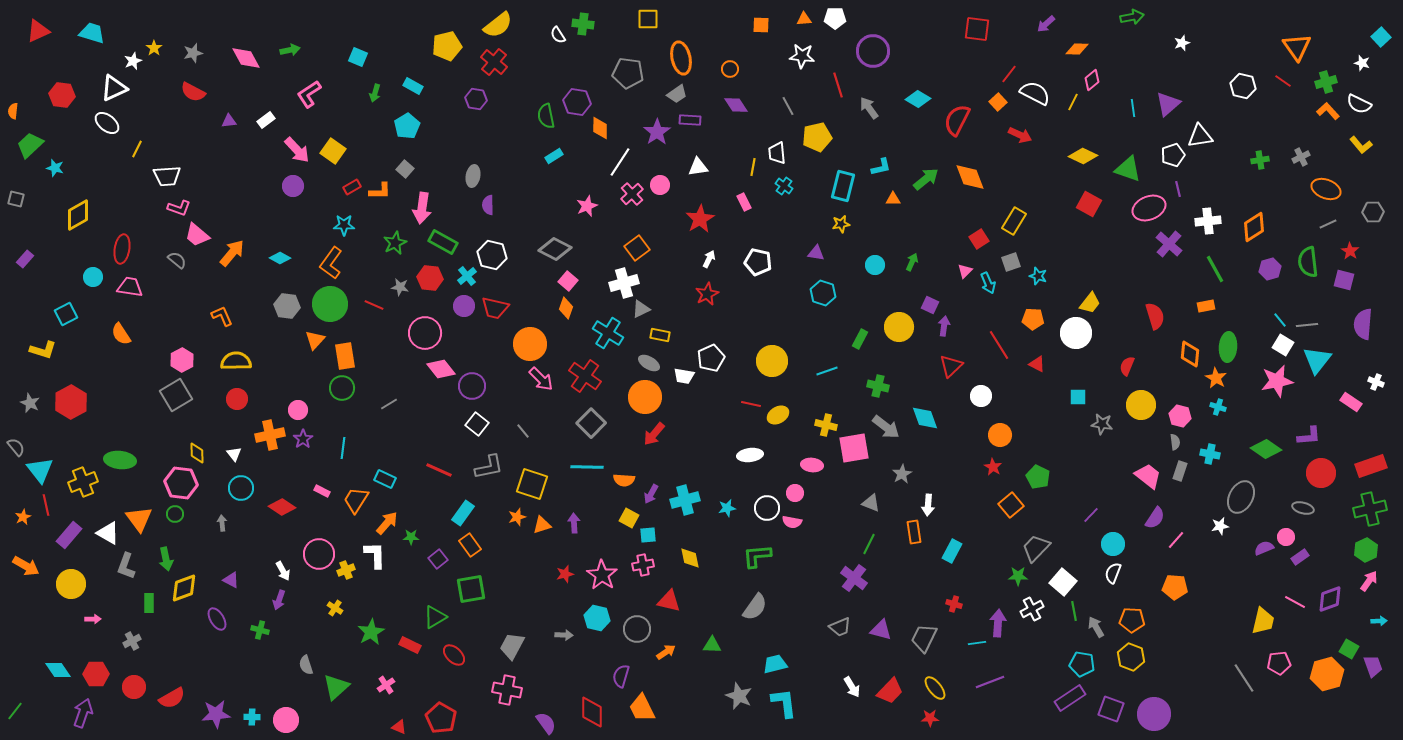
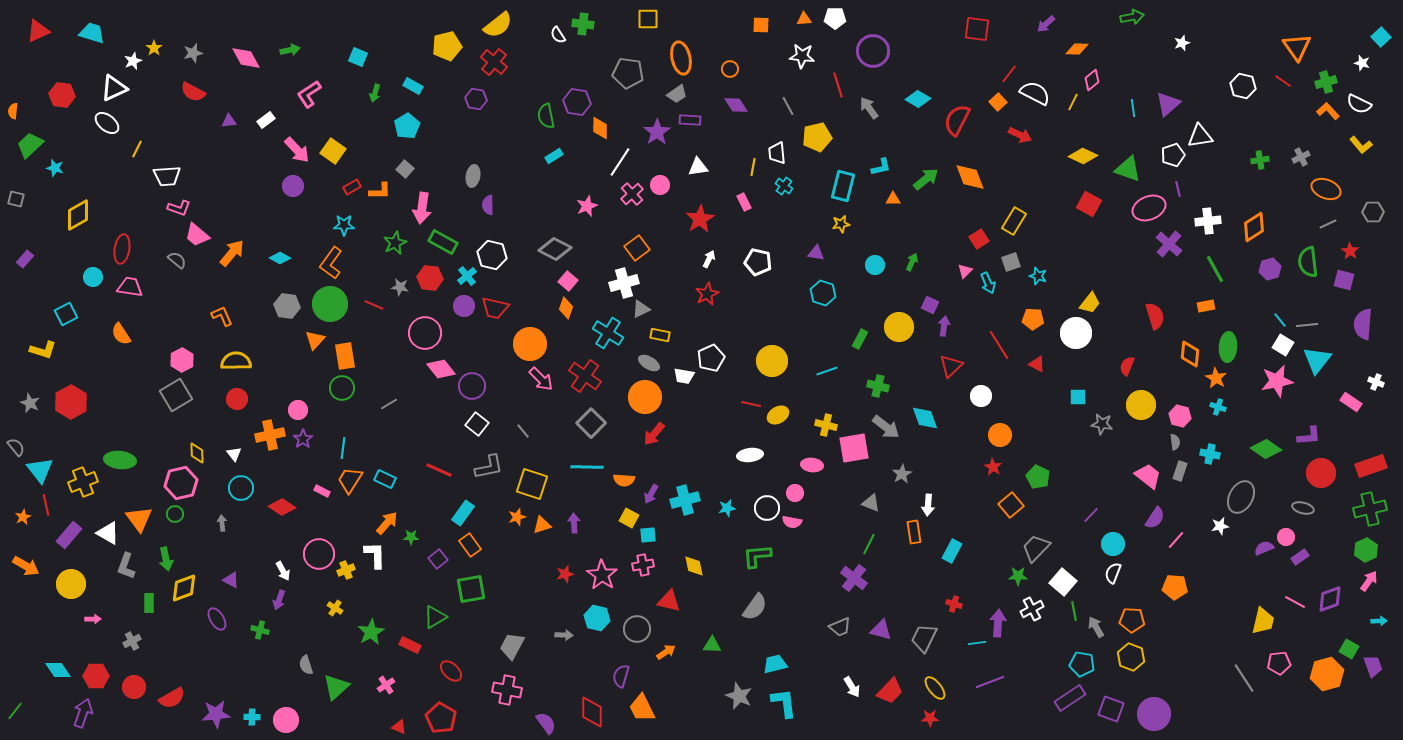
pink hexagon at (181, 483): rotated 20 degrees counterclockwise
orange trapezoid at (356, 500): moved 6 px left, 20 px up
yellow diamond at (690, 558): moved 4 px right, 8 px down
red ellipse at (454, 655): moved 3 px left, 16 px down
red hexagon at (96, 674): moved 2 px down
